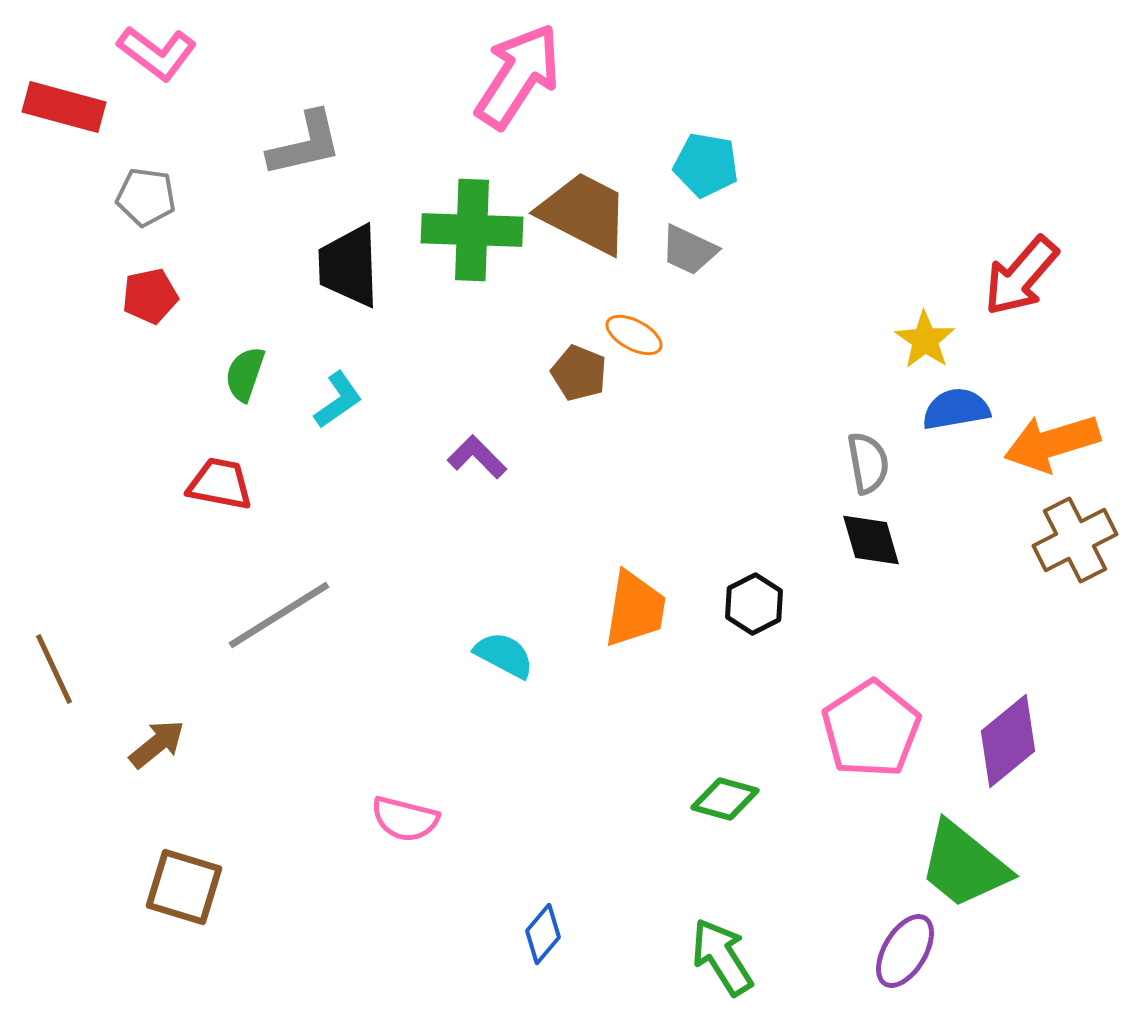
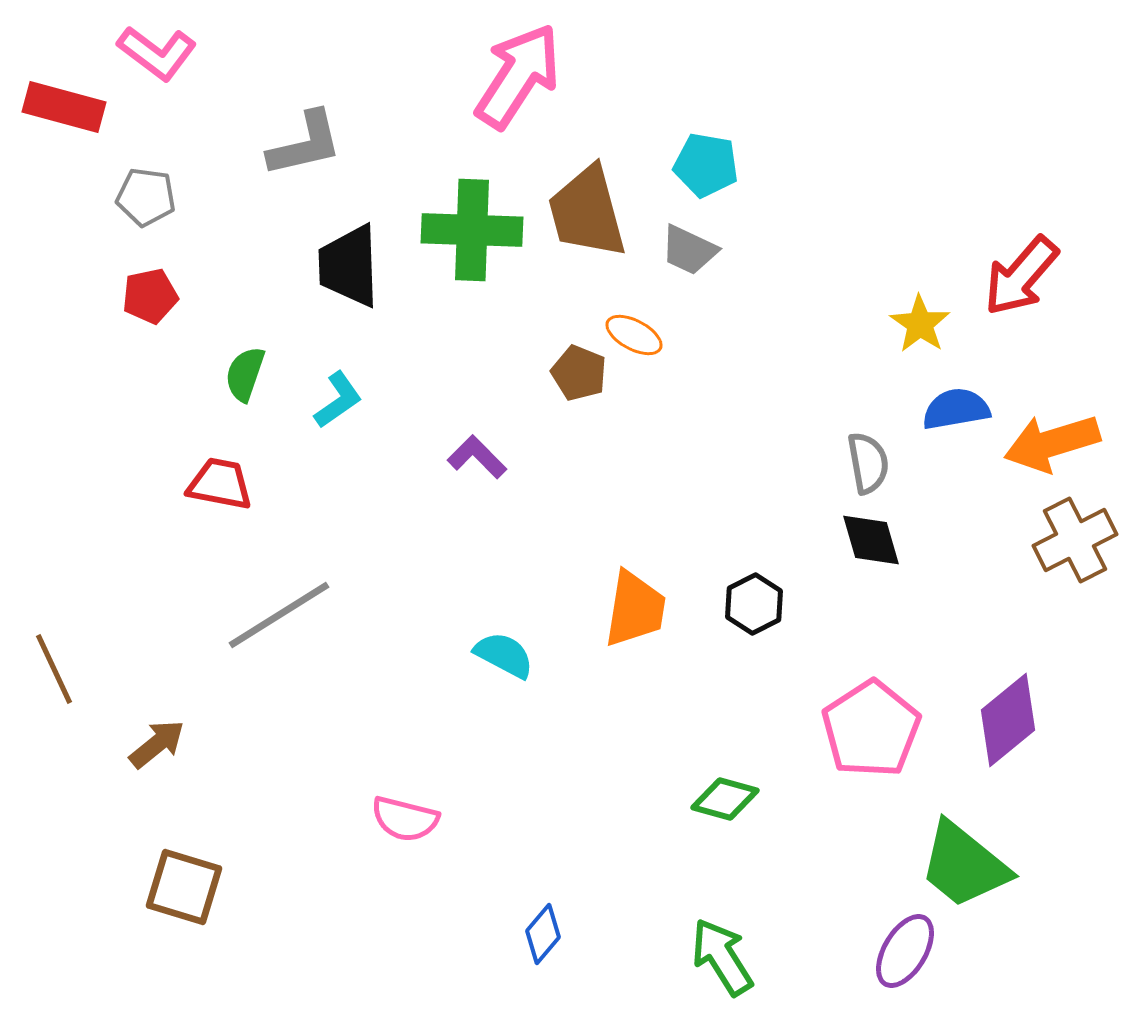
brown trapezoid: moved 3 px right, 1 px up; rotated 132 degrees counterclockwise
yellow star: moved 5 px left, 16 px up
purple diamond: moved 21 px up
